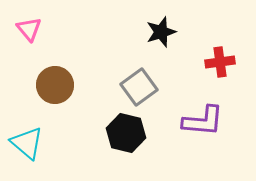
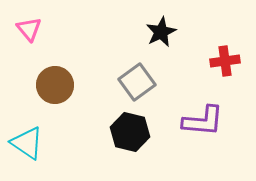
black star: rotated 8 degrees counterclockwise
red cross: moved 5 px right, 1 px up
gray square: moved 2 px left, 5 px up
black hexagon: moved 4 px right, 1 px up
cyan triangle: rotated 6 degrees counterclockwise
